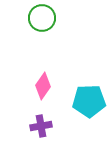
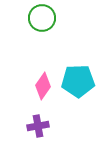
cyan pentagon: moved 11 px left, 20 px up
purple cross: moved 3 px left
